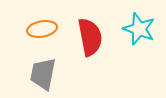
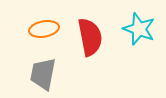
orange ellipse: moved 2 px right
